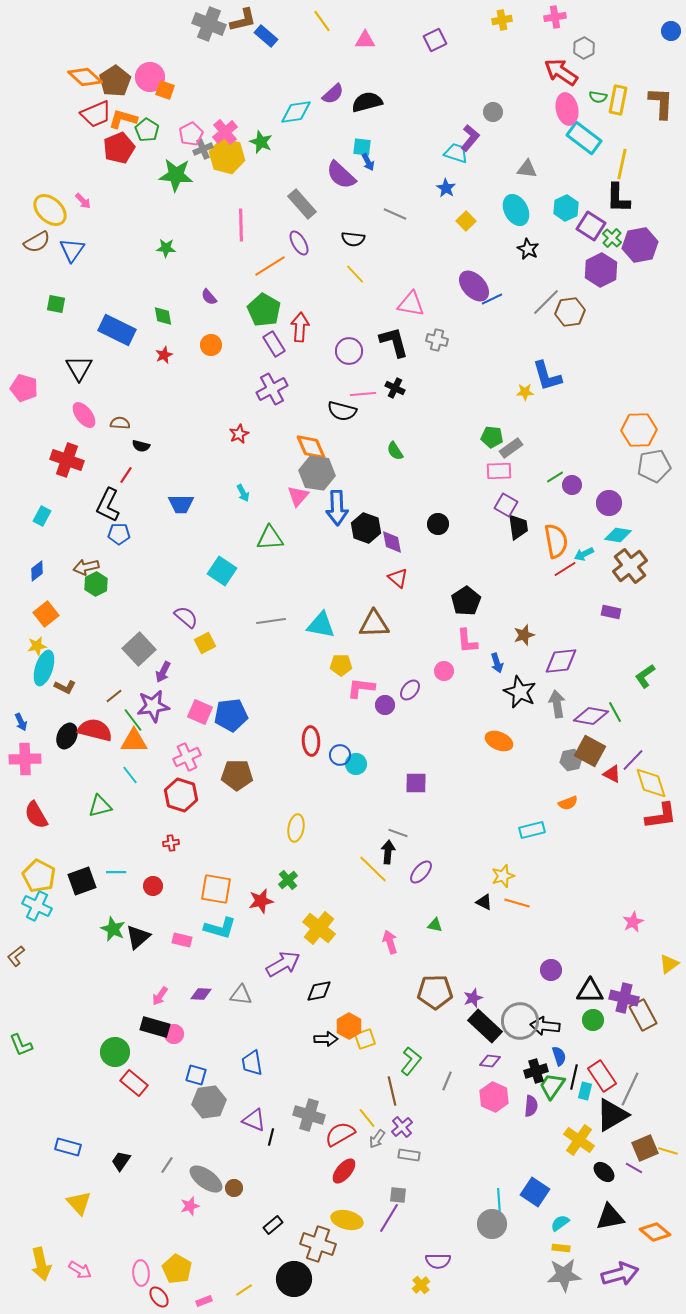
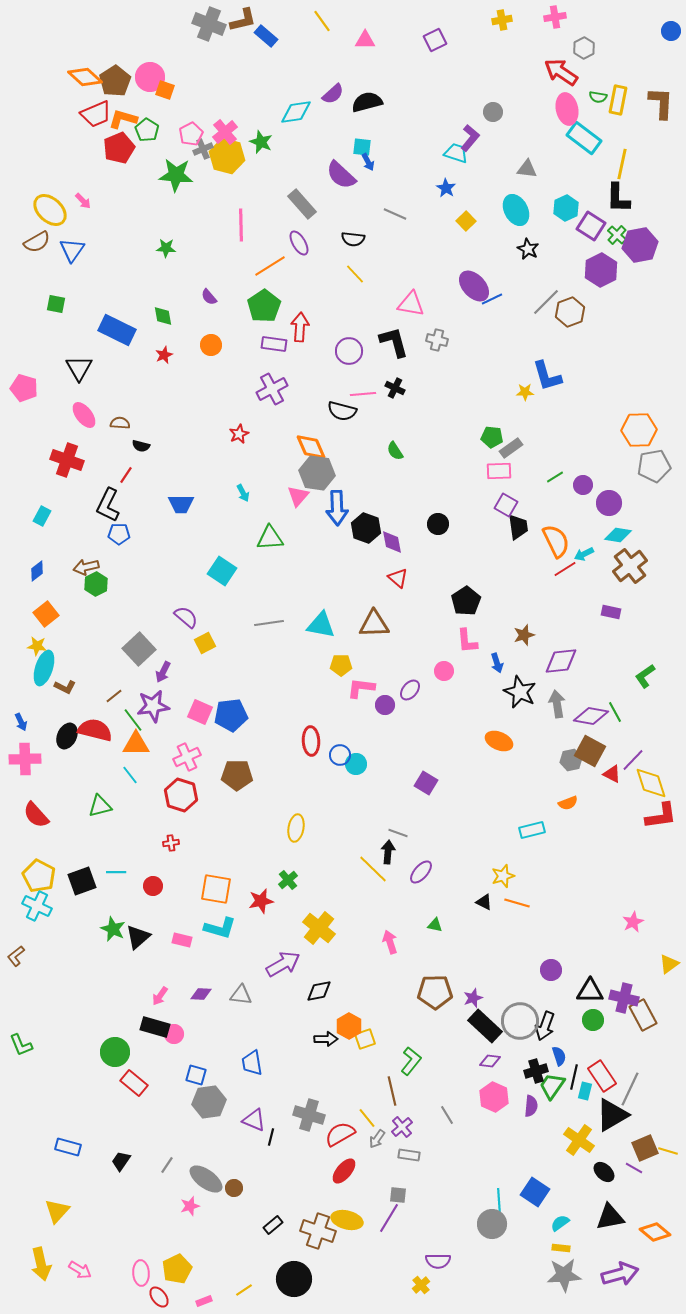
green cross at (612, 238): moved 5 px right, 3 px up
green pentagon at (264, 310): moved 4 px up; rotated 8 degrees clockwise
brown hexagon at (570, 312): rotated 12 degrees counterclockwise
purple rectangle at (274, 344): rotated 50 degrees counterclockwise
purple circle at (572, 485): moved 11 px right
orange semicircle at (556, 541): rotated 16 degrees counterclockwise
gray line at (271, 621): moved 2 px left, 2 px down
yellow star at (37, 646): rotated 18 degrees clockwise
orange triangle at (134, 741): moved 2 px right, 3 px down
purple square at (416, 783): moved 10 px right; rotated 30 degrees clockwise
red semicircle at (36, 815): rotated 12 degrees counterclockwise
black arrow at (545, 1026): rotated 76 degrees counterclockwise
gray line at (447, 1081): moved 34 px down; rotated 54 degrees counterclockwise
yellow triangle at (79, 1203): moved 22 px left, 8 px down; rotated 24 degrees clockwise
brown cross at (318, 1244): moved 13 px up
yellow pentagon at (177, 1269): rotated 16 degrees clockwise
